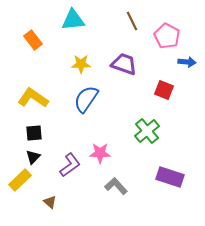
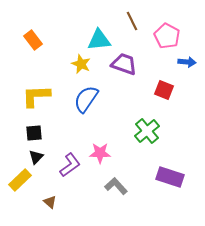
cyan triangle: moved 26 px right, 20 px down
yellow star: rotated 24 degrees clockwise
yellow L-shape: moved 3 px right, 2 px up; rotated 36 degrees counterclockwise
black triangle: moved 3 px right
